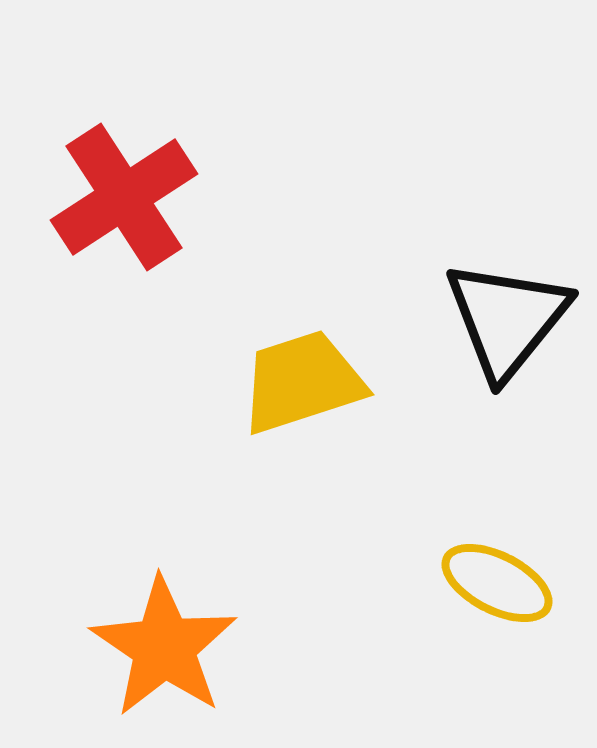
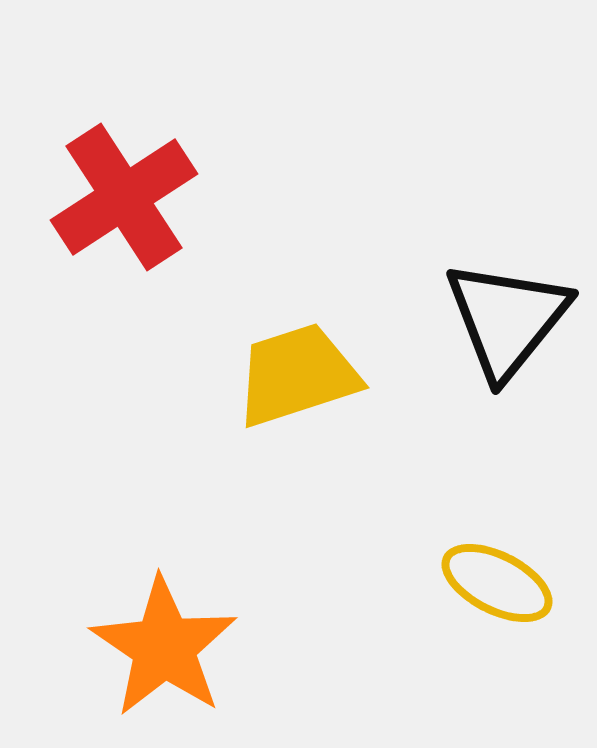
yellow trapezoid: moved 5 px left, 7 px up
